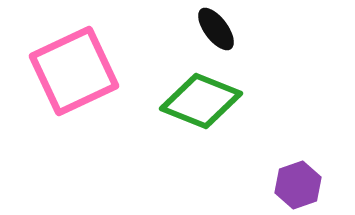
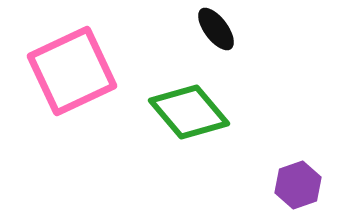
pink square: moved 2 px left
green diamond: moved 12 px left, 11 px down; rotated 28 degrees clockwise
